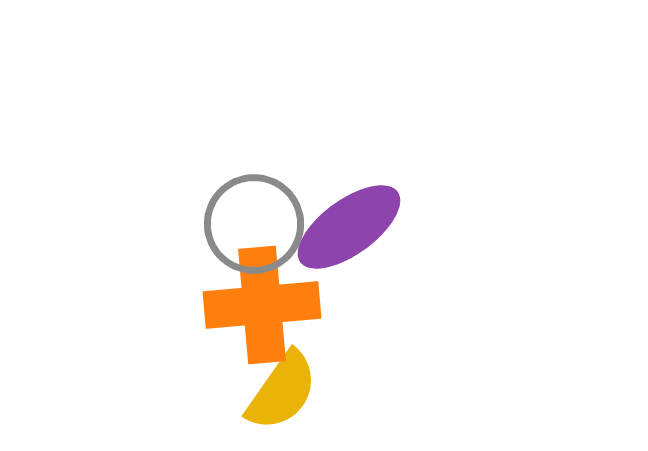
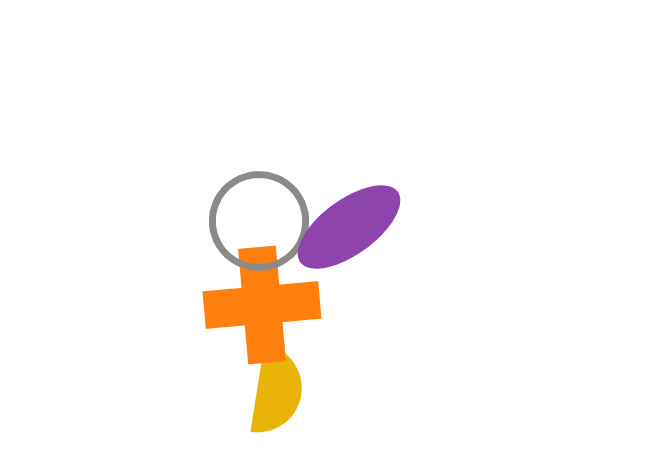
gray circle: moved 5 px right, 3 px up
yellow semicircle: moved 6 px left; rotated 26 degrees counterclockwise
